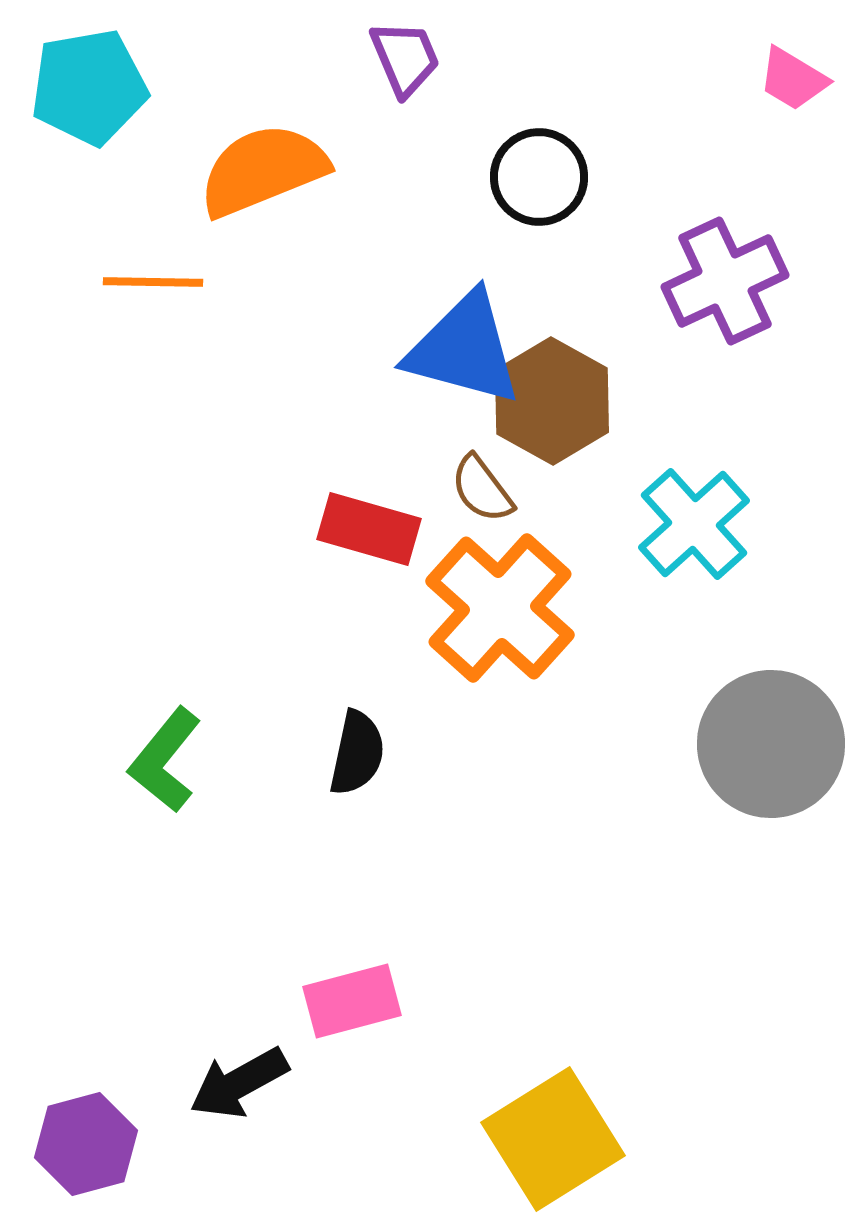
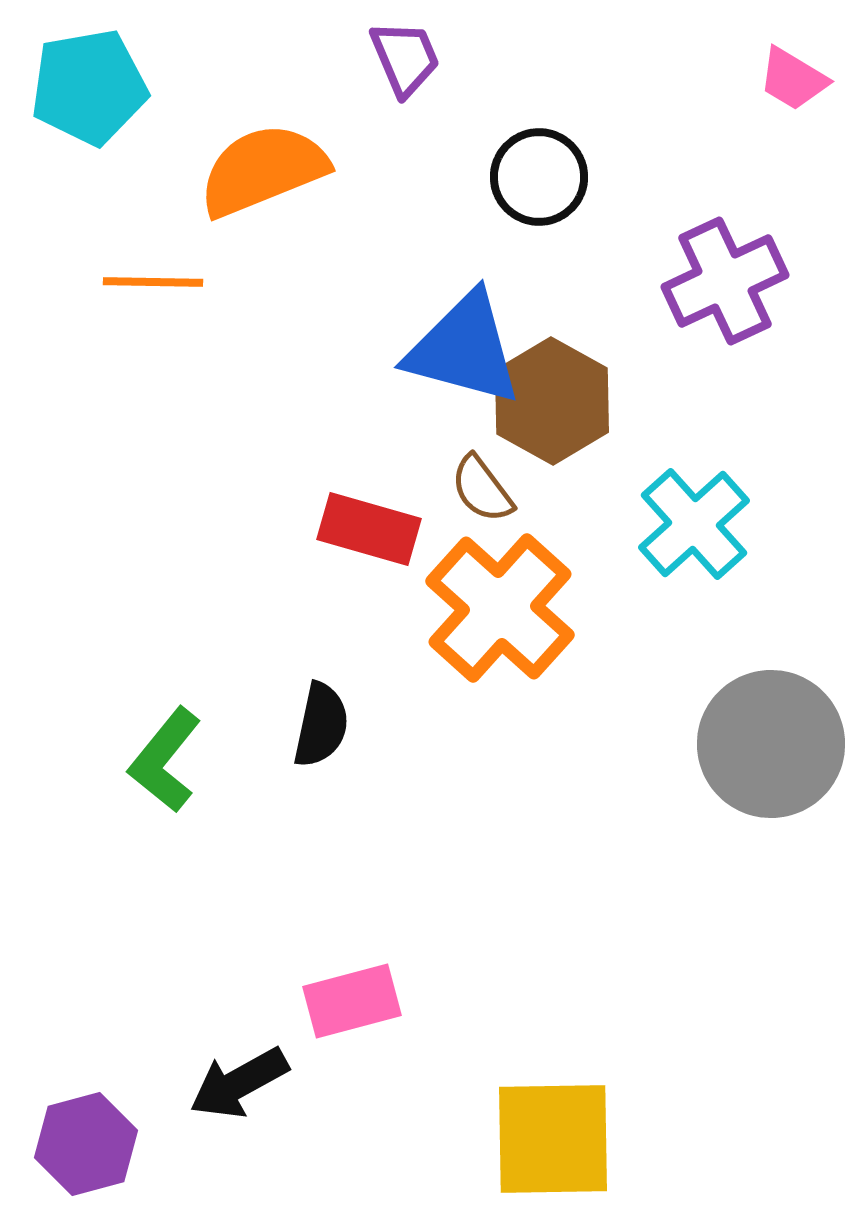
black semicircle: moved 36 px left, 28 px up
yellow square: rotated 31 degrees clockwise
